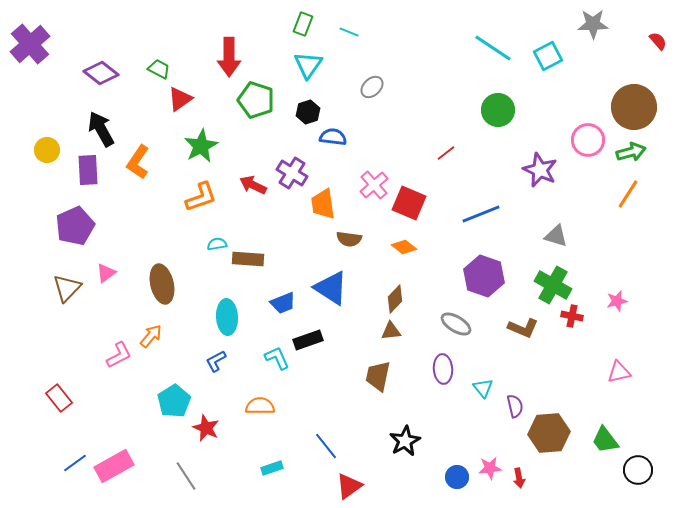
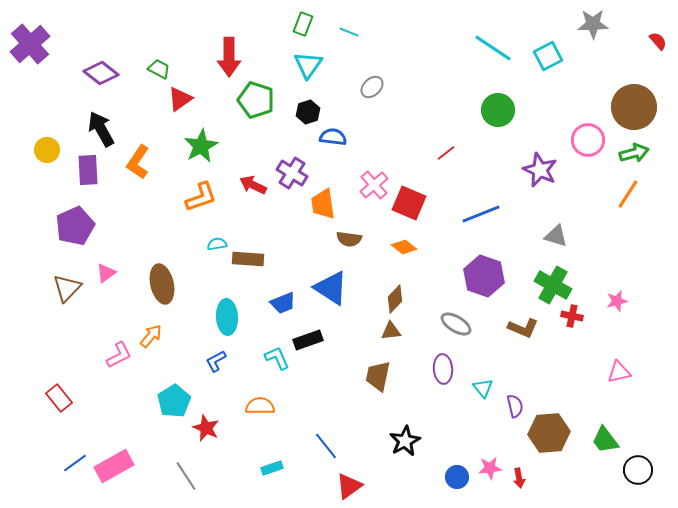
green arrow at (631, 152): moved 3 px right, 1 px down
